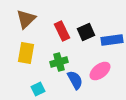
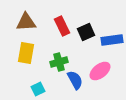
brown triangle: moved 3 px down; rotated 40 degrees clockwise
red rectangle: moved 5 px up
